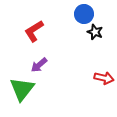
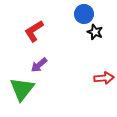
red arrow: rotated 18 degrees counterclockwise
